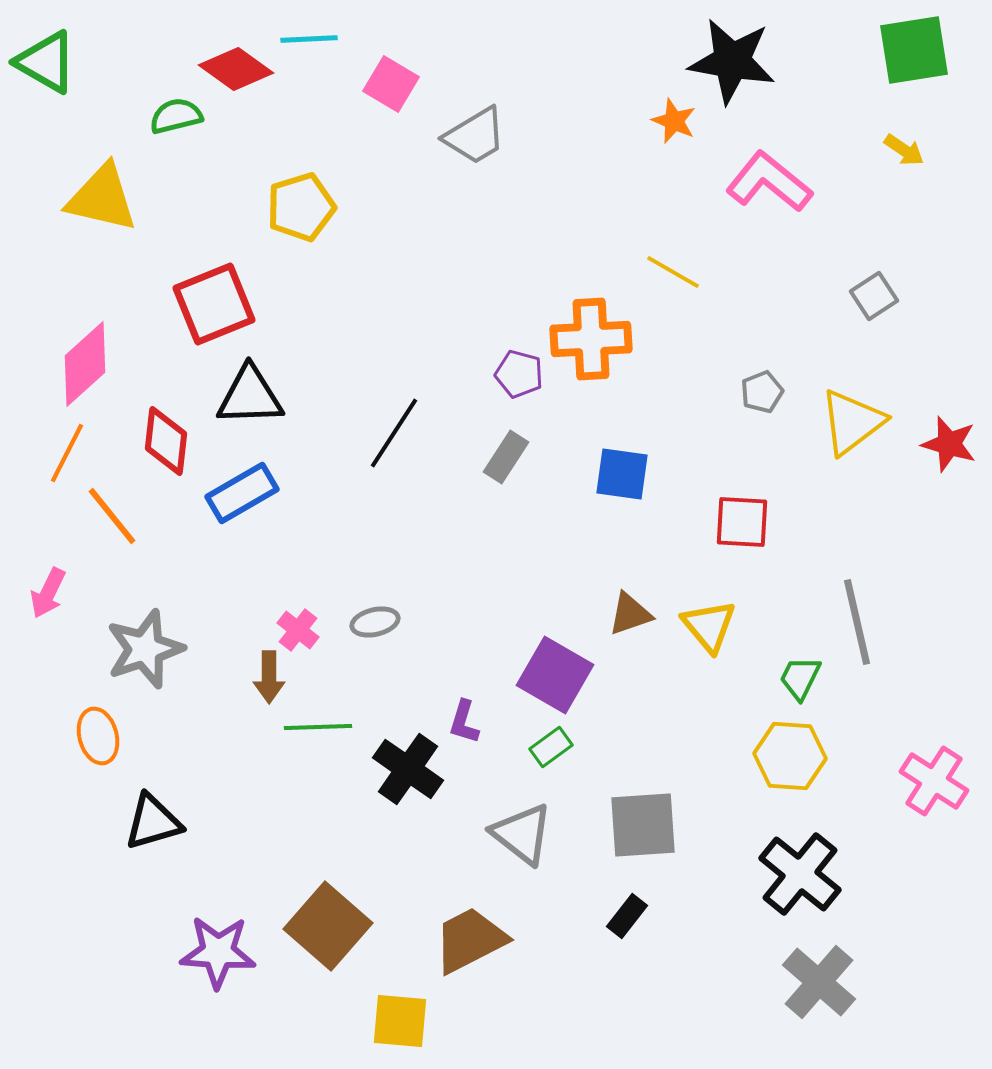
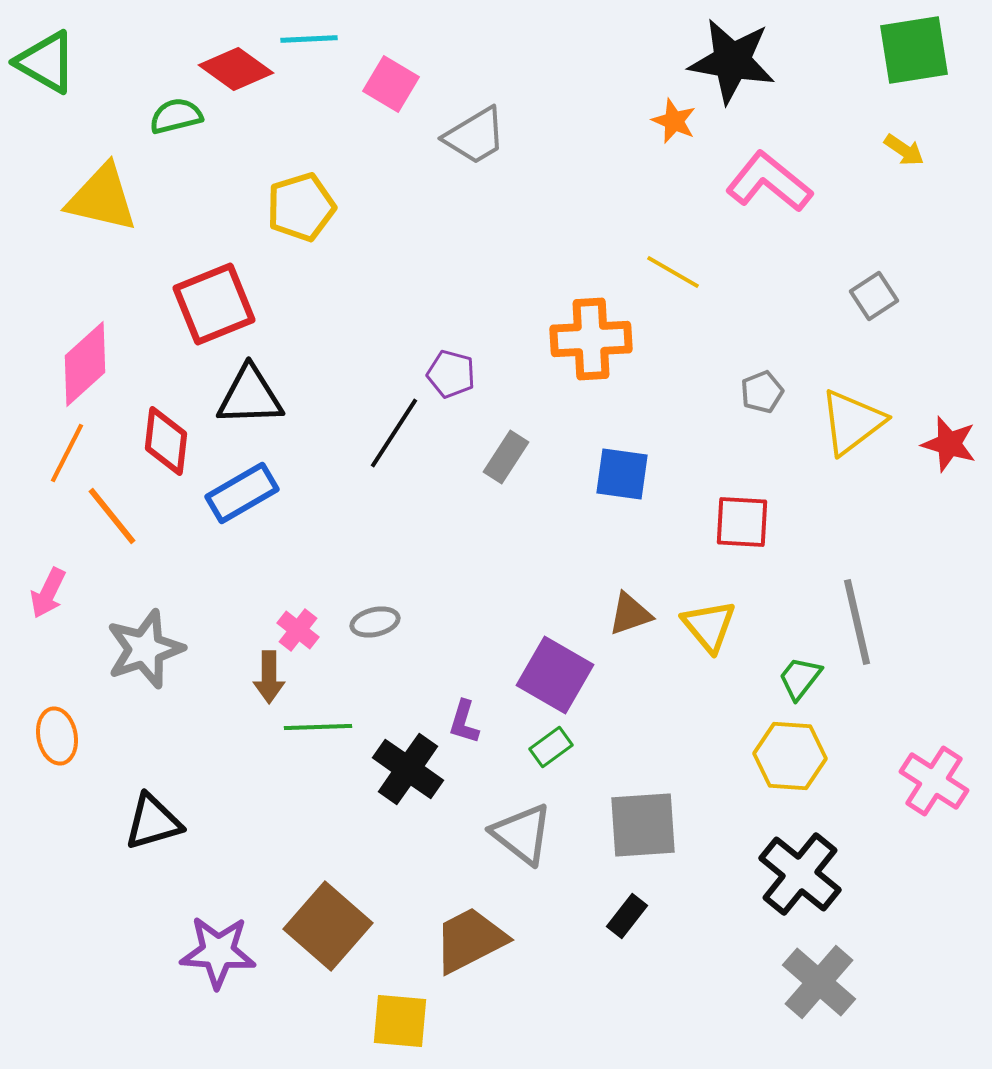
purple pentagon at (519, 374): moved 68 px left
green trapezoid at (800, 678): rotated 12 degrees clockwise
orange ellipse at (98, 736): moved 41 px left; rotated 4 degrees clockwise
